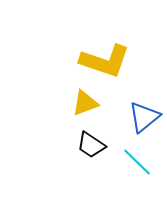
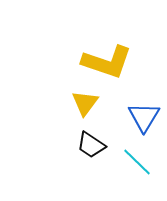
yellow L-shape: moved 2 px right, 1 px down
yellow triangle: rotated 32 degrees counterclockwise
blue triangle: rotated 20 degrees counterclockwise
